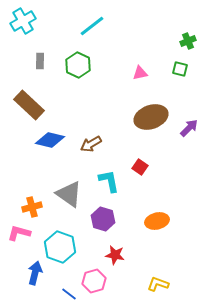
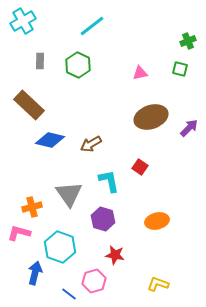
gray triangle: rotated 20 degrees clockwise
